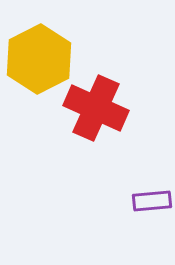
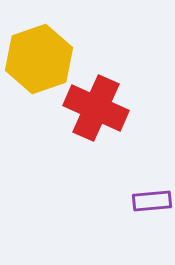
yellow hexagon: rotated 8 degrees clockwise
